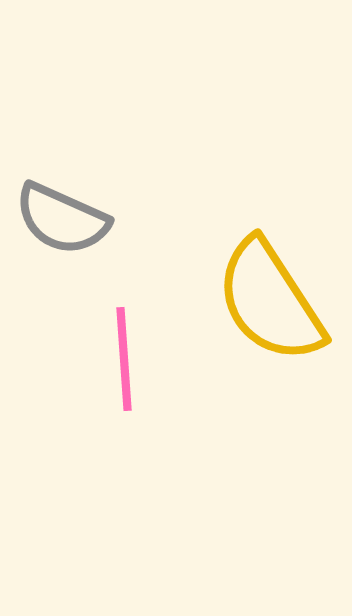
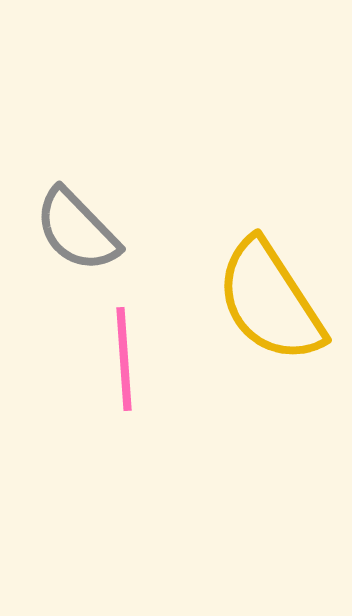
gray semicircle: moved 15 px right, 11 px down; rotated 22 degrees clockwise
